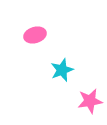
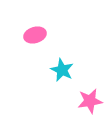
cyan star: rotated 25 degrees counterclockwise
